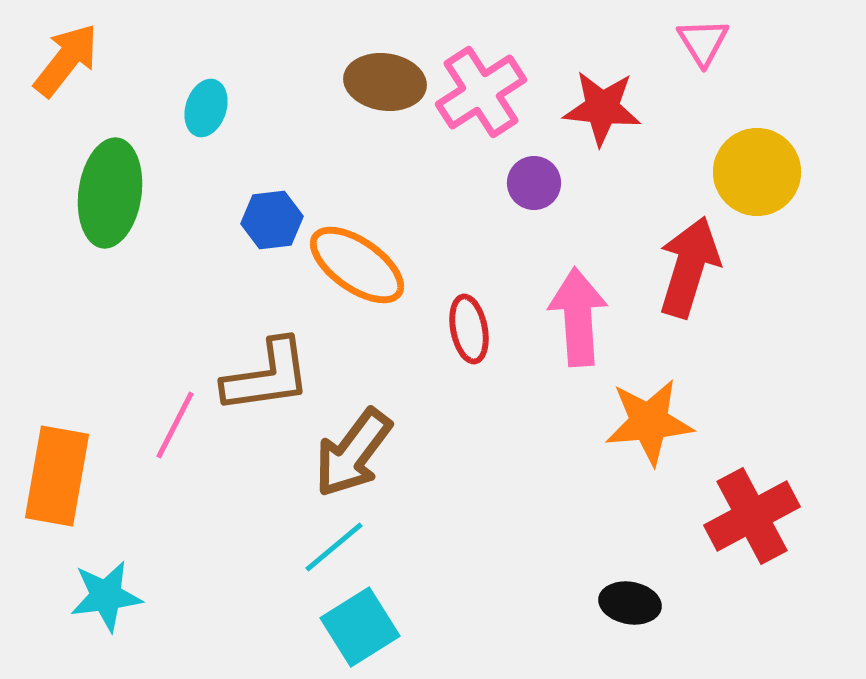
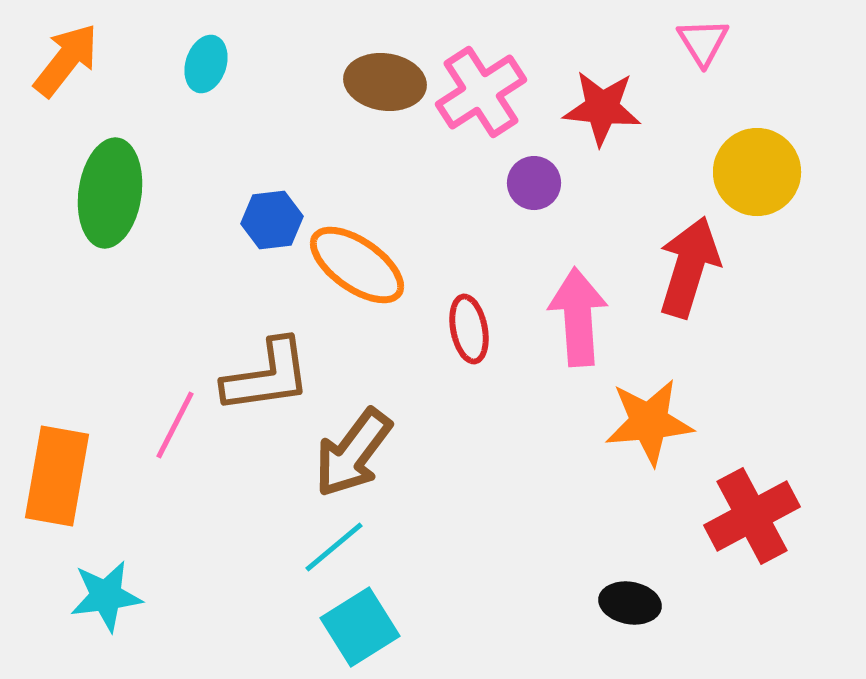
cyan ellipse: moved 44 px up
